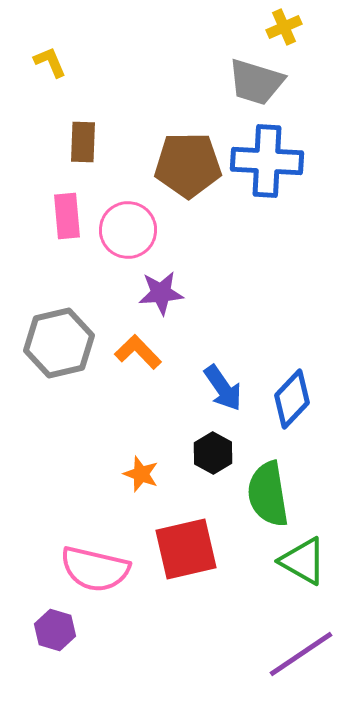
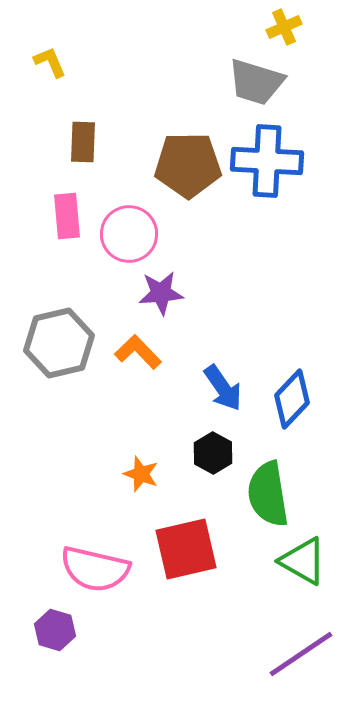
pink circle: moved 1 px right, 4 px down
